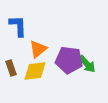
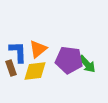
blue L-shape: moved 26 px down
